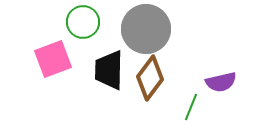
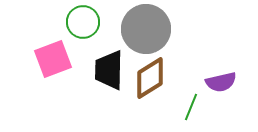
brown diamond: rotated 21 degrees clockwise
